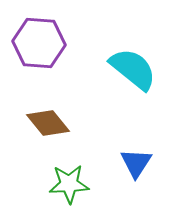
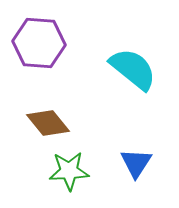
green star: moved 13 px up
